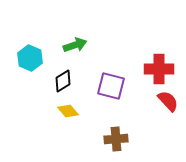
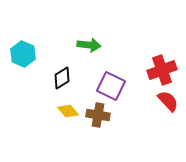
green arrow: moved 14 px right; rotated 25 degrees clockwise
cyan hexagon: moved 7 px left, 4 px up
red cross: moved 3 px right, 1 px down; rotated 20 degrees counterclockwise
black diamond: moved 1 px left, 3 px up
purple square: rotated 12 degrees clockwise
brown cross: moved 18 px left, 24 px up; rotated 15 degrees clockwise
